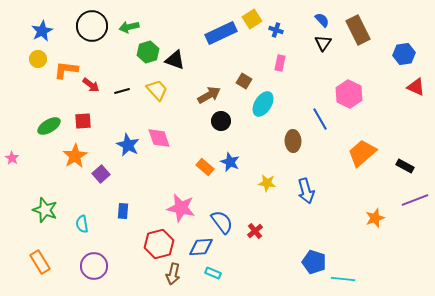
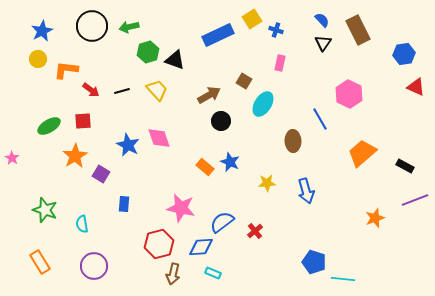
blue rectangle at (221, 33): moved 3 px left, 2 px down
red arrow at (91, 85): moved 5 px down
purple square at (101, 174): rotated 18 degrees counterclockwise
yellow star at (267, 183): rotated 12 degrees counterclockwise
blue rectangle at (123, 211): moved 1 px right, 7 px up
blue semicircle at (222, 222): rotated 90 degrees counterclockwise
